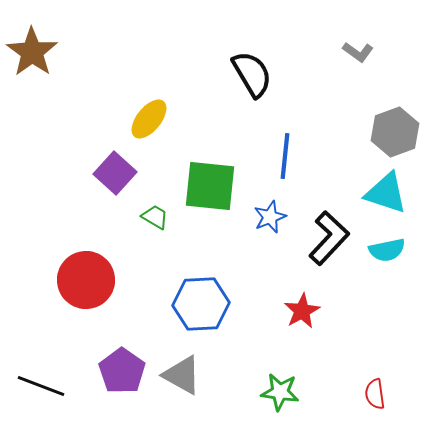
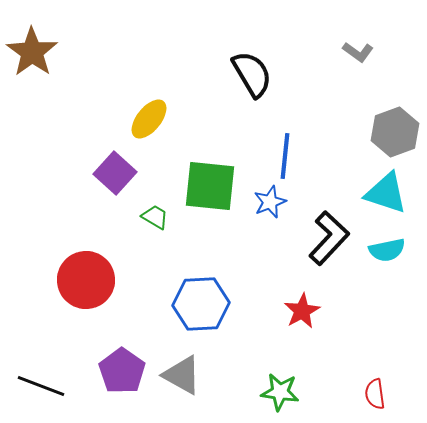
blue star: moved 15 px up
